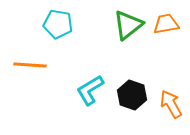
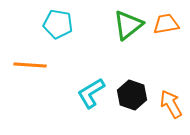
cyan L-shape: moved 1 px right, 3 px down
